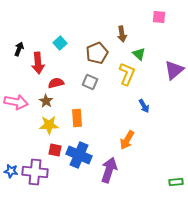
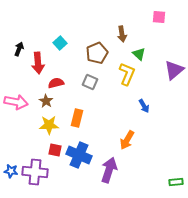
orange rectangle: rotated 18 degrees clockwise
